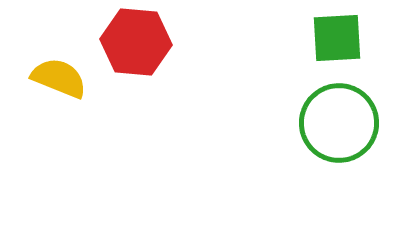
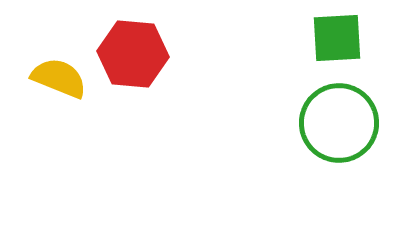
red hexagon: moved 3 px left, 12 px down
